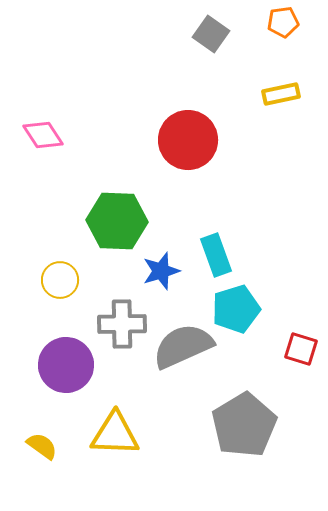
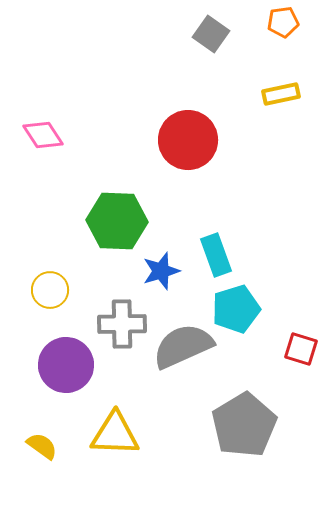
yellow circle: moved 10 px left, 10 px down
